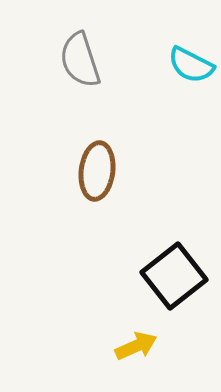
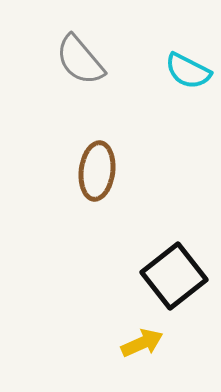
gray semicircle: rotated 22 degrees counterclockwise
cyan semicircle: moved 3 px left, 6 px down
yellow arrow: moved 6 px right, 3 px up
